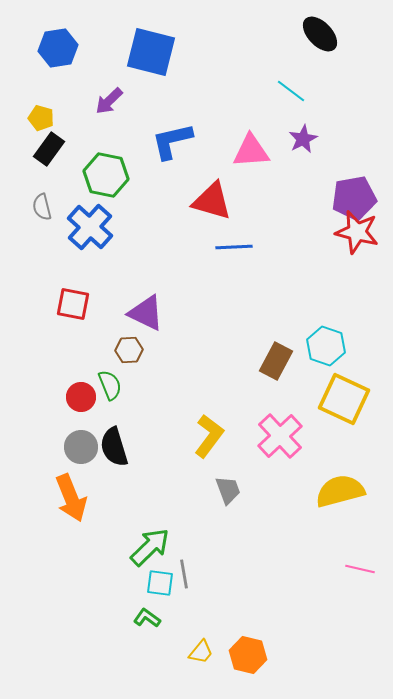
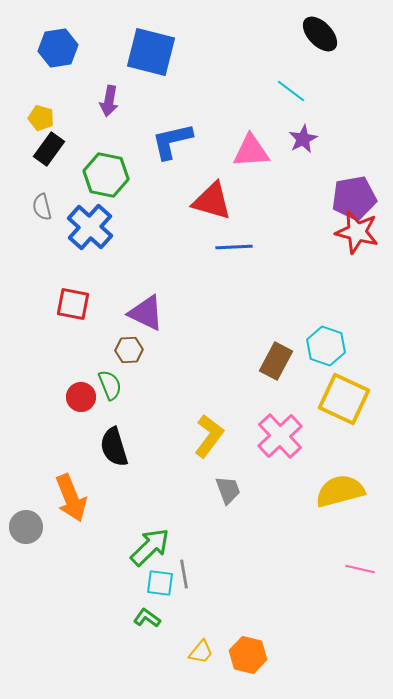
purple arrow: rotated 36 degrees counterclockwise
gray circle: moved 55 px left, 80 px down
